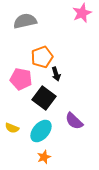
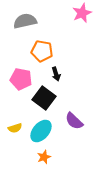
orange pentagon: moved 6 px up; rotated 30 degrees clockwise
yellow semicircle: moved 3 px right; rotated 40 degrees counterclockwise
